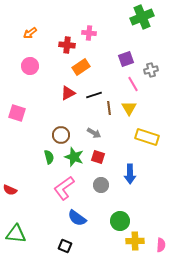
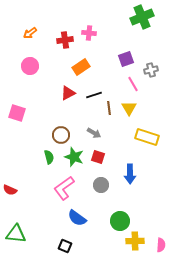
red cross: moved 2 px left, 5 px up; rotated 14 degrees counterclockwise
